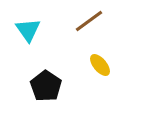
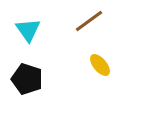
black pentagon: moved 19 px left, 7 px up; rotated 16 degrees counterclockwise
